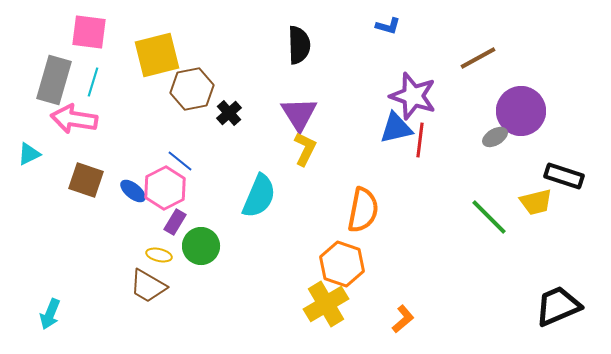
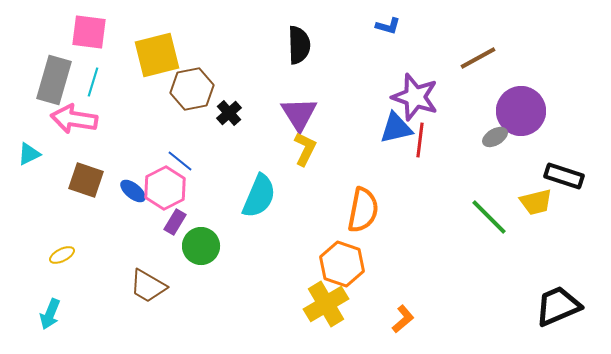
purple star: moved 2 px right, 1 px down
yellow ellipse: moved 97 px left; rotated 40 degrees counterclockwise
